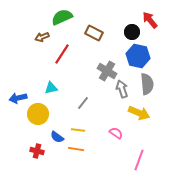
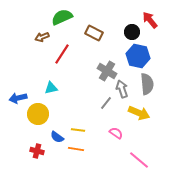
gray line: moved 23 px right
pink line: rotated 70 degrees counterclockwise
